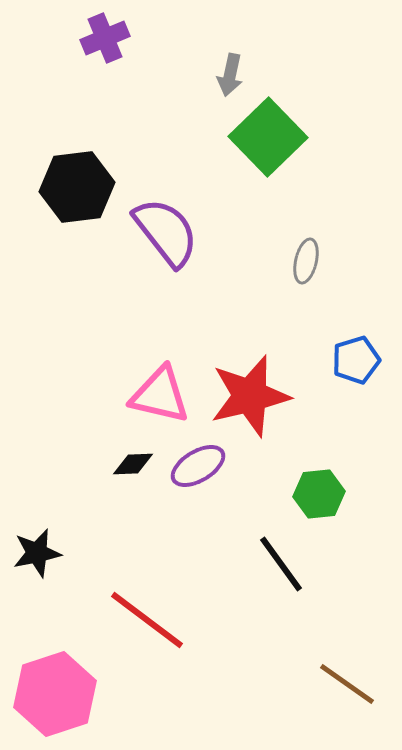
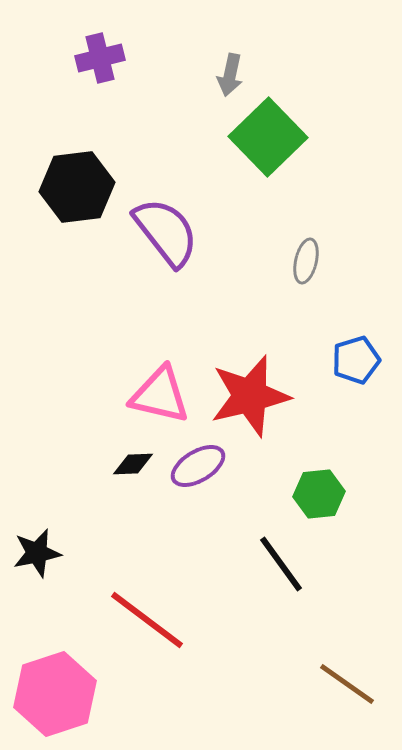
purple cross: moved 5 px left, 20 px down; rotated 9 degrees clockwise
